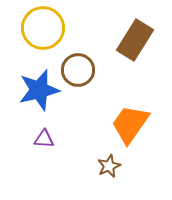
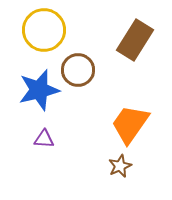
yellow circle: moved 1 px right, 2 px down
brown star: moved 11 px right
